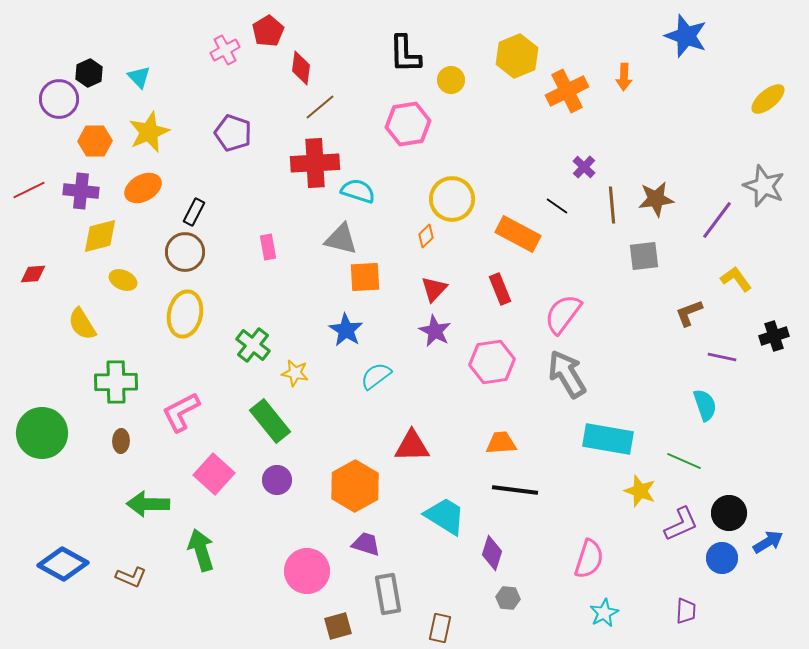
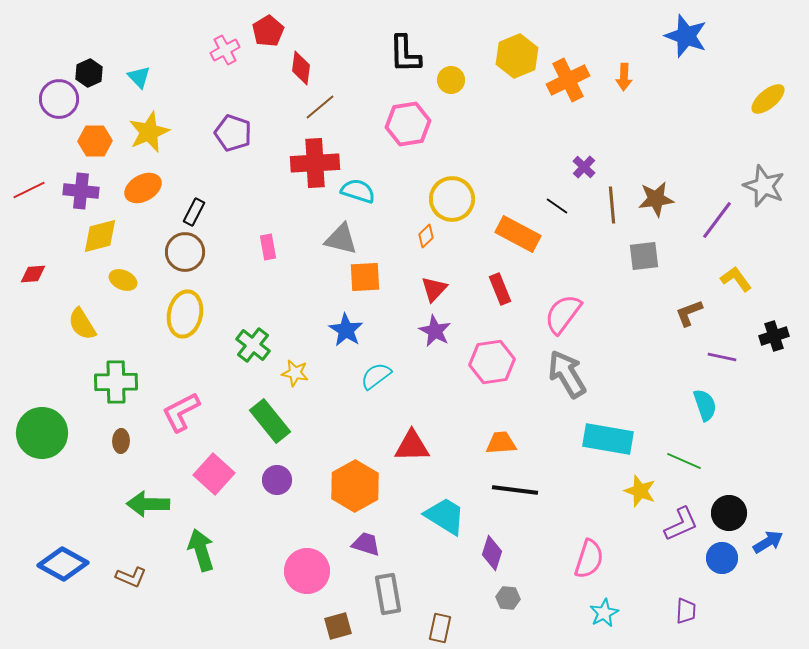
orange cross at (567, 91): moved 1 px right, 11 px up
